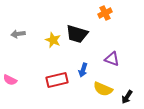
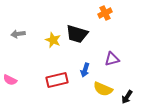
purple triangle: rotated 35 degrees counterclockwise
blue arrow: moved 2 px right
